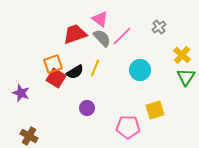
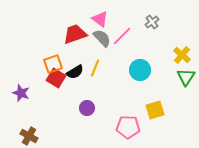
gray cross: moved 7 px left, 5 px up
